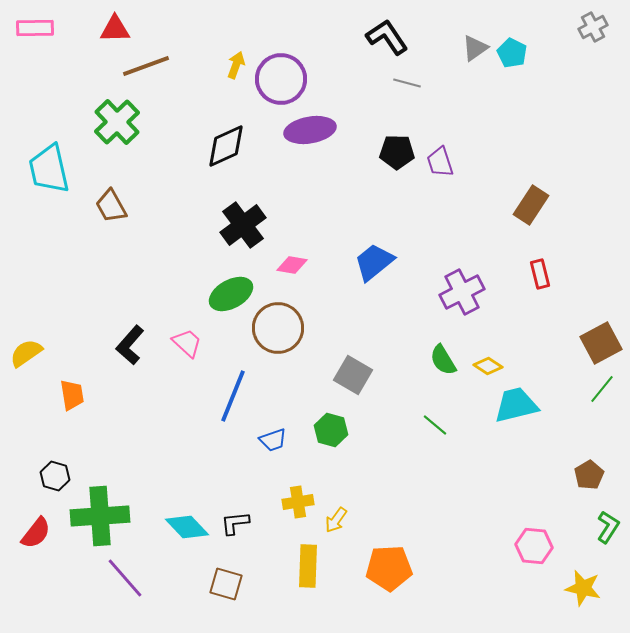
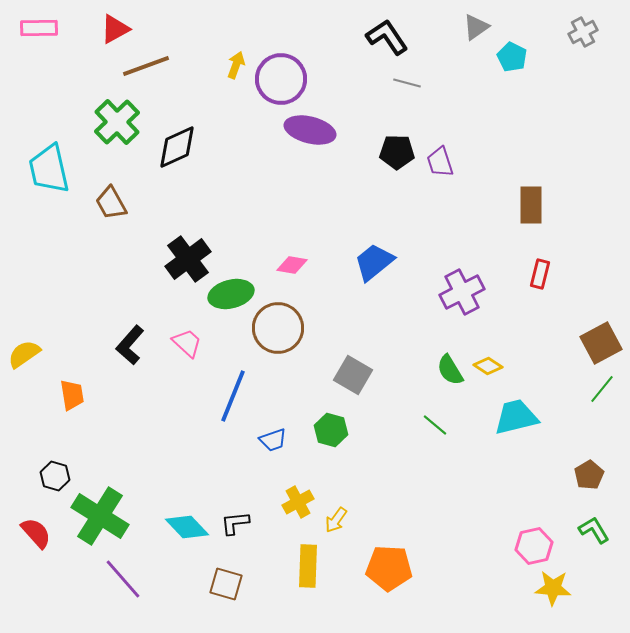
gray cross at (593, 27): moved 10 px left, 5 px down
pink rectangle at (35, 28): moved 4 px right
red triangle at (115, 29): rotated 28 degrees counterclockwise
gray triangle at (475, 48): moved 1 px right, 21 px up
cyan pentagon at (512, 53): moved 4 px down
purple ellipse at (310, 130): rotated 24 degrees clockwise
black diamond at (226, 146): moved 49 px left, 1 px down
brown rectangle at (531, 205): rotated 33 degrees counterclockwise
brown trapezoid at (111, 206): moved 3 px up
black cross at (243, 225): moved 55 px left, 34 px down
red rectangle at (540, 274): rotated 28 degrees clockwise
green ellipse at (231, 294): rotated 15 degrees clockwise
yellow semicircle at (26, 353): moved 2 px left, 1 px down
green semicircle at (443, 360): moved 7 px right, 10 px down
cyan trapezoid at (516, 405): moved 12 px down
yellow cross at (298, 502): rotated 20 degrees counterclockwise
green cross at (100, 516): rotated 36 degrees clockwise
green L-shape at (608, 527): moved 14 px left, 3 px down; rotated 64 degrees counterclockwise
red semicircle at (36, 533): rotated 80 degrees counterclockwise
pink hexagon at (534, 546): rotated 18 degrees counterclockwise
orange pentagon at (389, 568): rotated 6 degrees clockwise
purple line at (125, 578): moved 2 px left, 1 px down
yellow star at (583, 588): moved 30 px left; rotated 9 degrees counterclockwise
